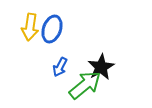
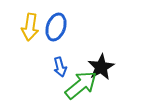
blue ellipse: moved 4 px right, 2 px up
blue arrow: rotated 42 degrees counterclockwise
green arrow: moved 4 px left
